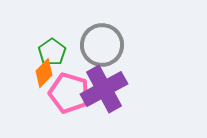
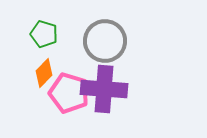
gray circle: moved 3 px right, 4 px up
green pentagon: moved 8 px left, 18 px up; rotated 20 degrees counterclockwise
purple cross: rotated 33 degrees clockwise
